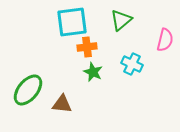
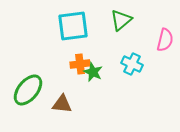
cyan square: moved 1 px right, 4 px down
orange cross: moved 7 px left, 17 px down
